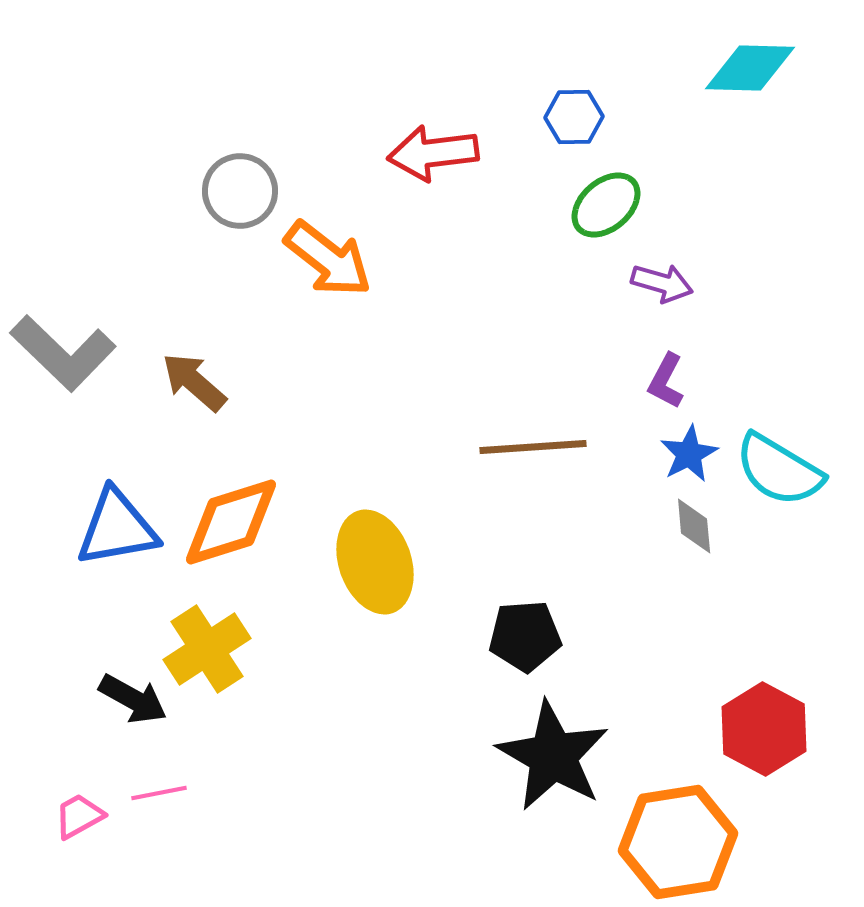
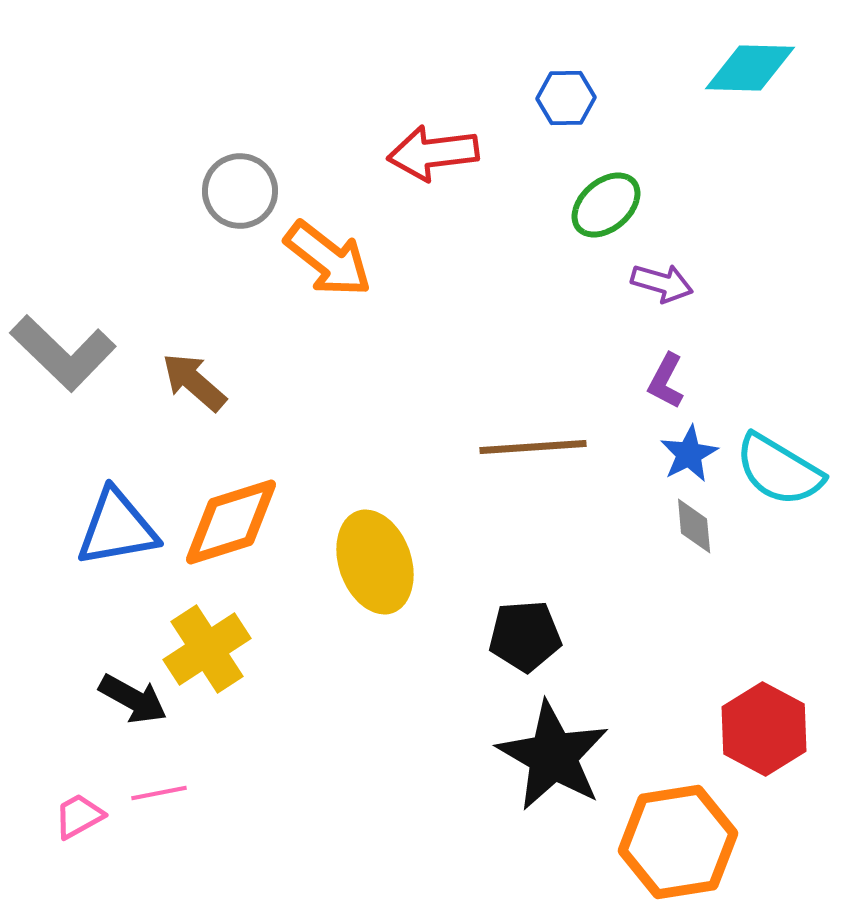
blue hexagon: moved 8 px left, 19 px up
